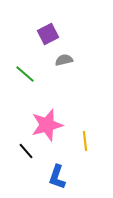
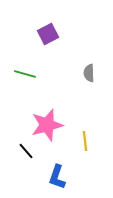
gray semicircle: moved 25 px right, 13 px down; rotated 78 degrees counterclockwise
green line: rotated 25 degrees counterclockwise
